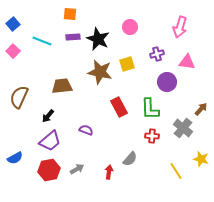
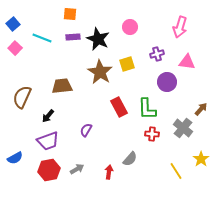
cyan line: moved 3 px up
pink square: moved 2 px right, 3 px up
brown star: rotated 20 degrees clockwise
brown semicircle: moved 3 px right
green L-shape: moved 3 px left
purple semicircle: rotated 80 degrees counterclockwise
red cross: moved 2 px up
purple trapezoid: moved 2 px left; rotated 20 degrees clockwise
yellow star: rotated 21 degrees clockwise
